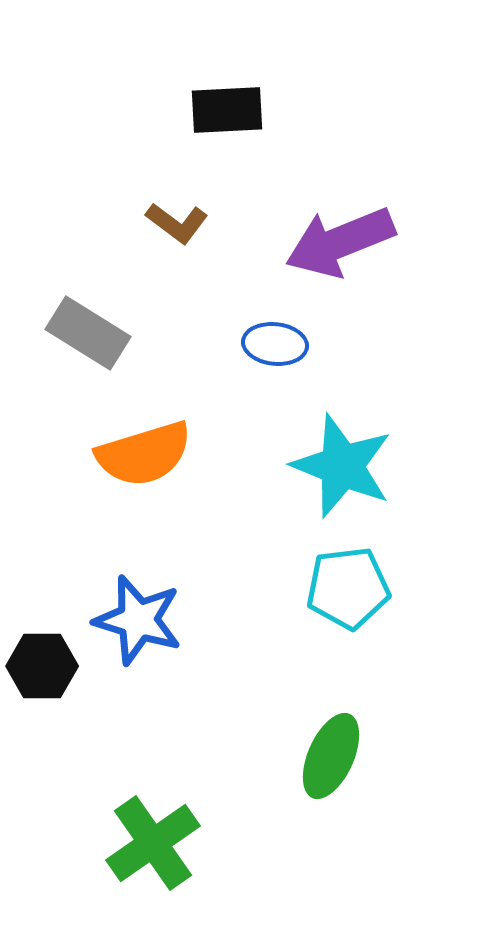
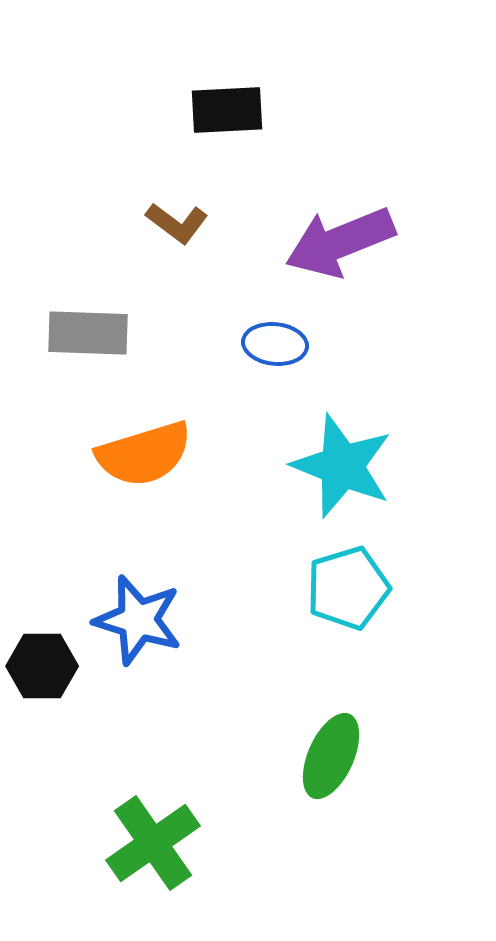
gray rectangle: rotated 30 degrees counterclockwise
cyan pentagon: rotated 10 degrees counterclockwise
